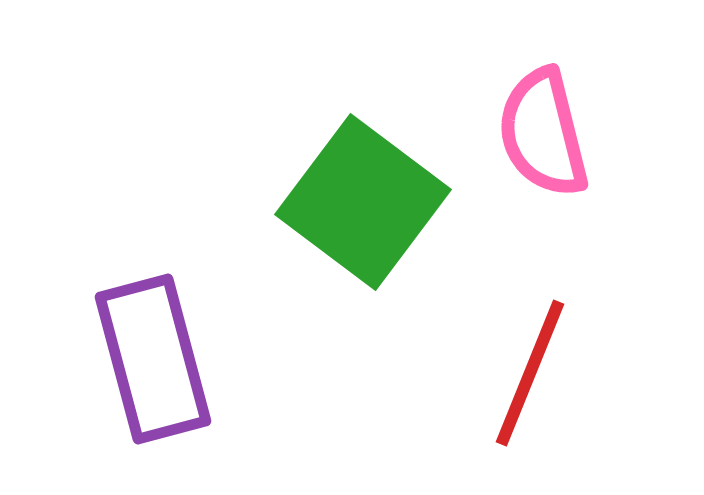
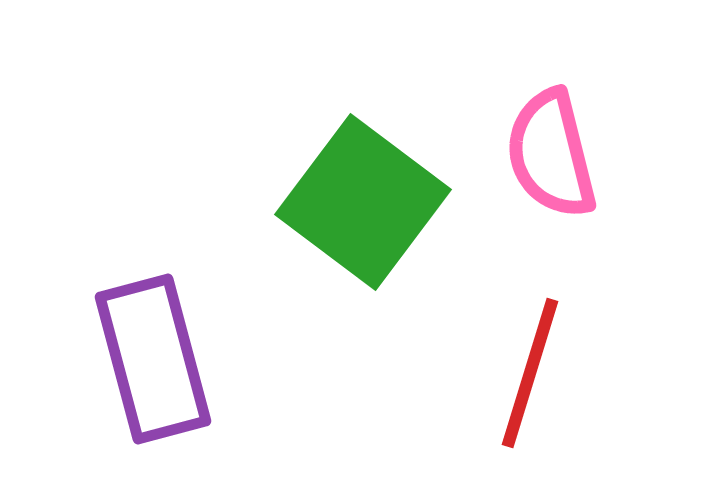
pink semicircle: moved 8 px right, 21 px down
red line: rotated 5 degrees counterclockwise
